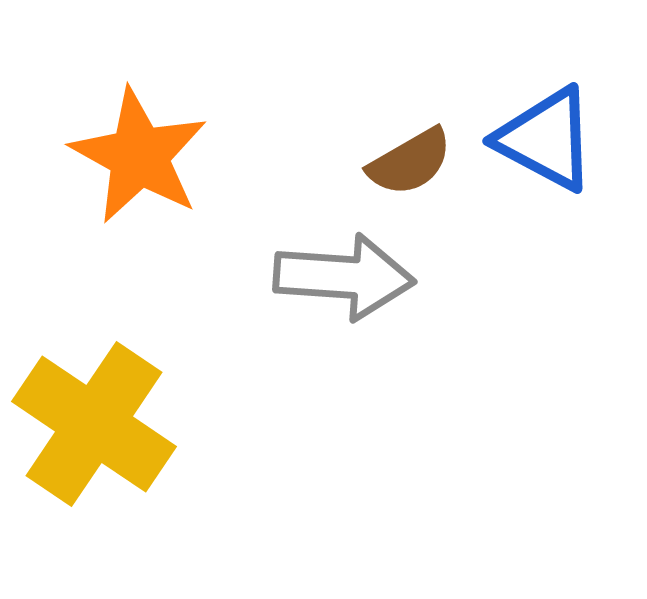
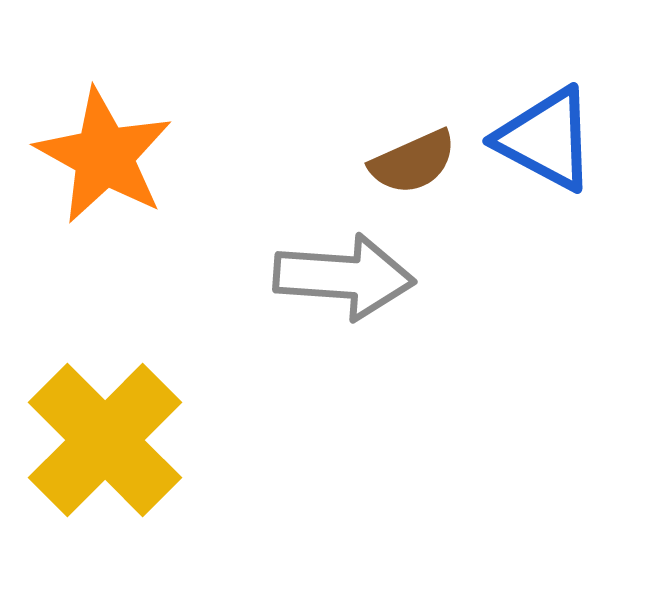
orange star: moved 35 px left
brown semicircle: moved 3 px right; rotated 6 degrees clockwise
yellow cross: moved 11 px right, 16 px down; rotated 11 degrees clockwise
